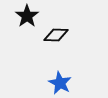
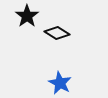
black diamond: moved 1 px right, 2 px up; rotated 30 degrees clockwise
